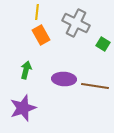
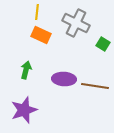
orange rectangle: rotated 36 degrees counterclockwise
purple star: moved 1 px right, 2 px down
